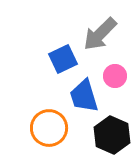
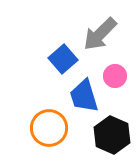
blue square: rotated 16 degrees counterclockwise
